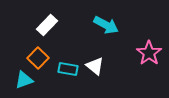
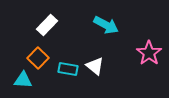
cyan triangle: moved 1 px left; rotated 24 degrees clockwise
